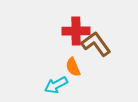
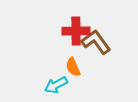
brown L-shape: moved 2 px up
